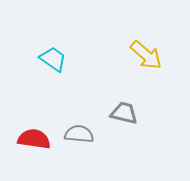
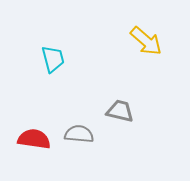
yellow arrow: moved 14 px up
cyan trapezoid: rotated 40 degrees clockwise
gray trapezoid: moved 4 px left, 2 px up
